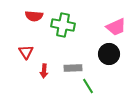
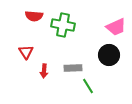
black circle: moved 1 px down
